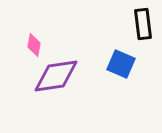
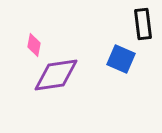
blue square: moved 5 px up
purple diamond: moved 1 px up
